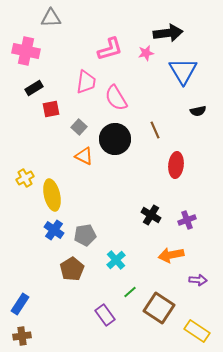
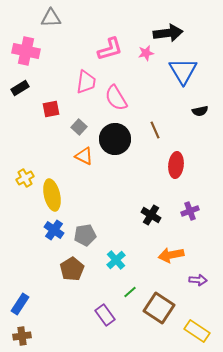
black rectangle: moved 14 px left
black semicircle: moved 2 px right
purple cross: moved 3 px right, 9 px up
